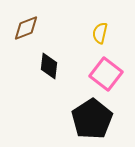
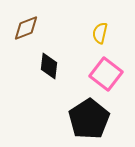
black pentagon: moved 3 px left
